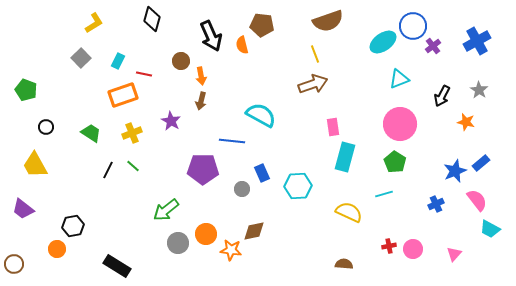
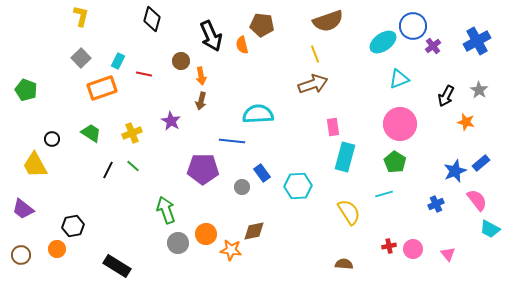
yellow L-shape at (94, 23): moved 13 px left, 7 px up; rotated 45 degrees counterclockwise
orange rectangle at (123, 95): moved 21 px left, 7 px up
black arrow at (442, 96): moved 4 px right
cyan semicircle at (261, 115): moved 3 px left, 1 px up; rotated 32 degrees counterclockwise
black circle at (46, 127): moved 6 px right, 12 px down
blue rectangle at (262, 173): rotated 12 degrees counterclockwise
gray circle at (242, 189): moved 2 px up
green arrow at (166, 210): rotated 108 degrees clockwise
yellow semicircle at (349, 212): rotated 32 degrees clockwise
pink triangle at (454, 254): moved 6 px left; rotated 21 degrees counterclockwise
brown circle at (14, 264): moved 7 px right, 9 px up
